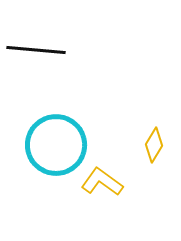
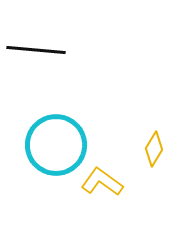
yellow diamond: moved 4 px down
